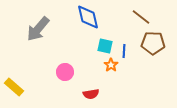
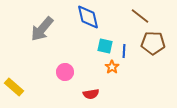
brown line: moved 1 px left, 1 px up
gray arrow: moved 4 px right
orange star: moved 1 px right, 2 px down
